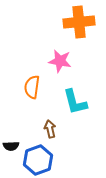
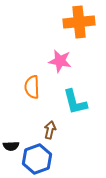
orange semicircle: rotated 10 degrees counterclockwise
brown arrow: moved 1 px down; rotated 24 degrees clockwise
blue hexagon: moved 1 px left, 1 px up
